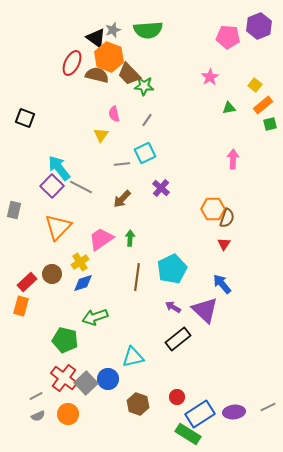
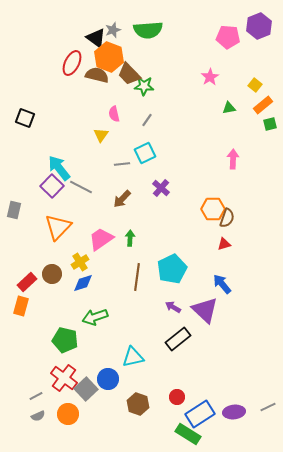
red triangle at (224, 244): rotated 40 degrees clockwise
gray square at (86, 383): moved 6 px down
